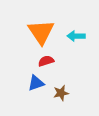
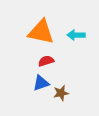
orange triangle: rotated 44 degrees counterclockwise
cyan arrow: moved 1 px up
blue triangle: moved 5 px right
